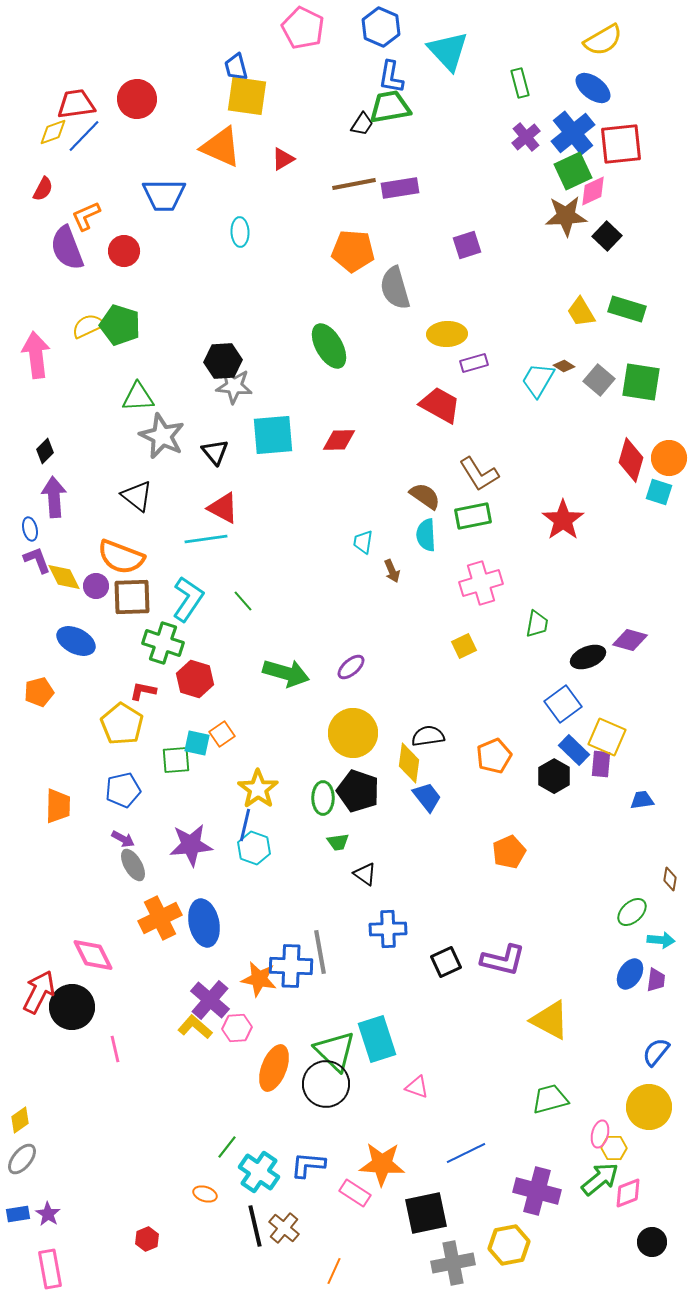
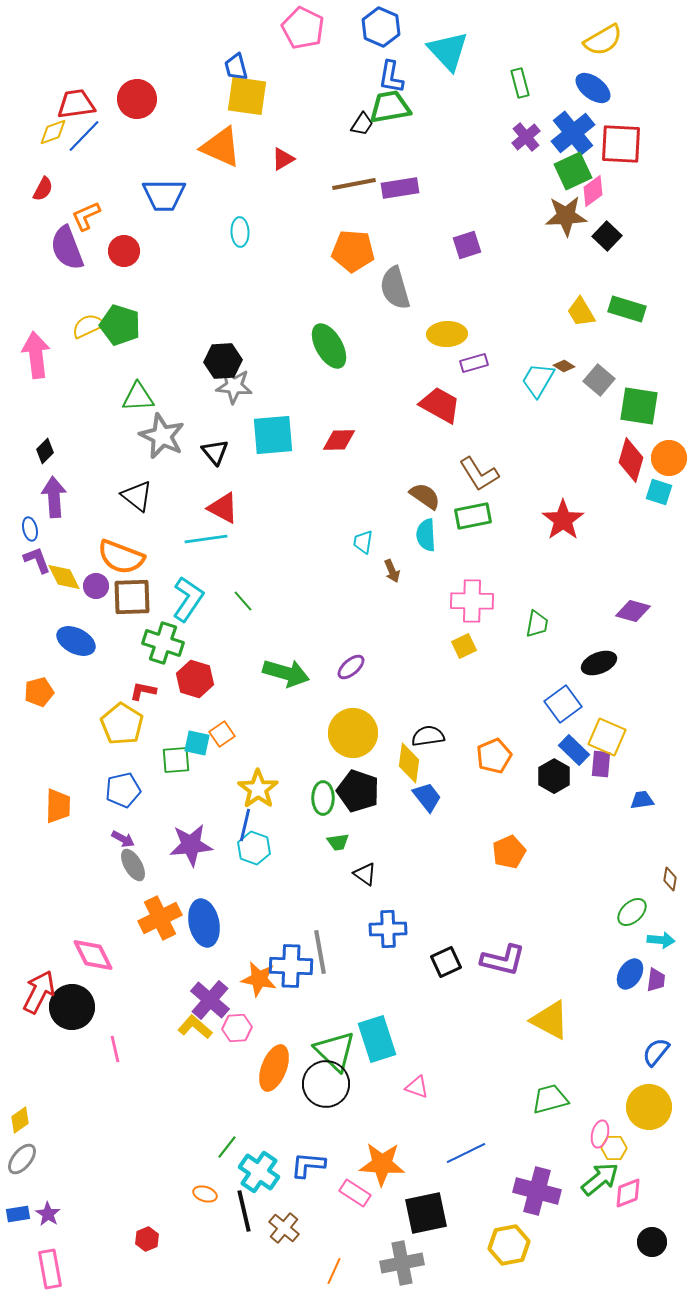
red square at (621, 144): rotated 9 degrees clockwise
pink diamond at (593, 191): rotated 12 degrees counterclockwise
green square at (641, 382): moved 2 px left, 24 px down
pink cross at (481, 583): moved 9 px left, 18 px down; rotated 18 degrees clockwise
purple diamond at (630, 640): moved 3 px right, 29 px up
black ellipse at (588, 657): moved 11 px right, 6 px down
black line at (255, 1226): moved 11 px left, 15 px up
gray cross at (453, 1263): moved 51 px left
